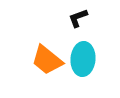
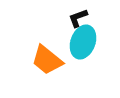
cyan ellipse: moved 17 px up; rotated 16 degrees clockwise
